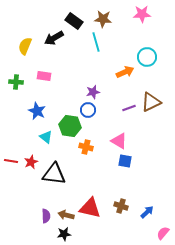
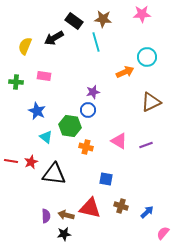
purple line: moved 17 px right, 37 px down
blue square: moved 19 px left, 18 px down
